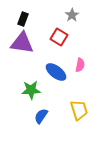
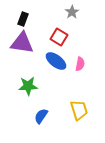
gray star: moved 3 px up
pink semicircle: moved 1 px up
blue ellipse: moved 11 px up
green star: moved 3 px left, 4 px up
